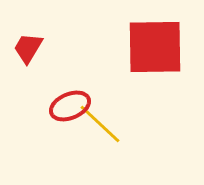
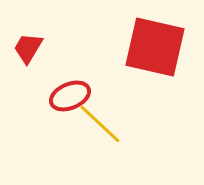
red square: rotated 14 degrees clockwise
red ellipse: moved 10 px up
